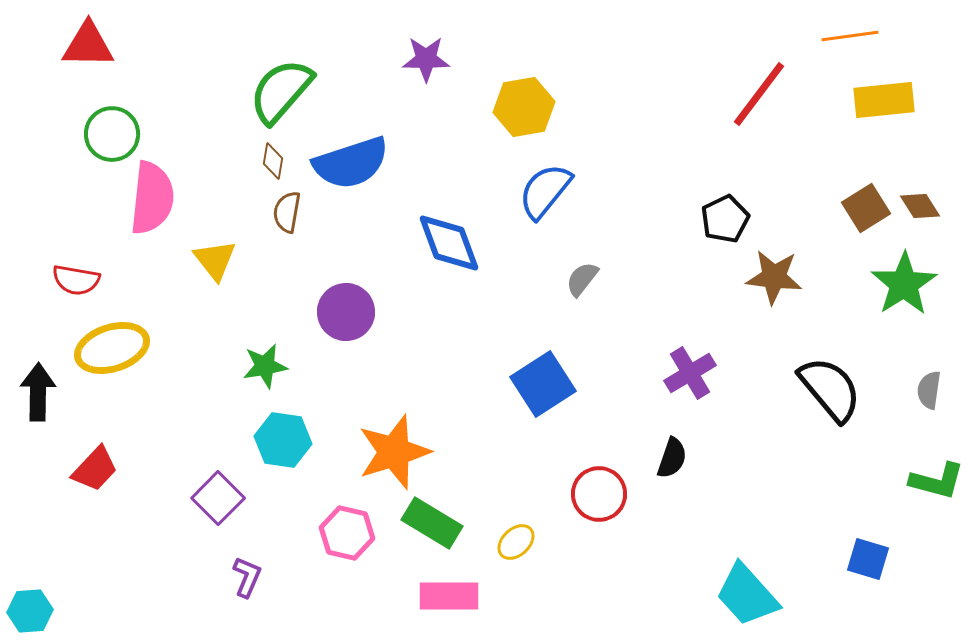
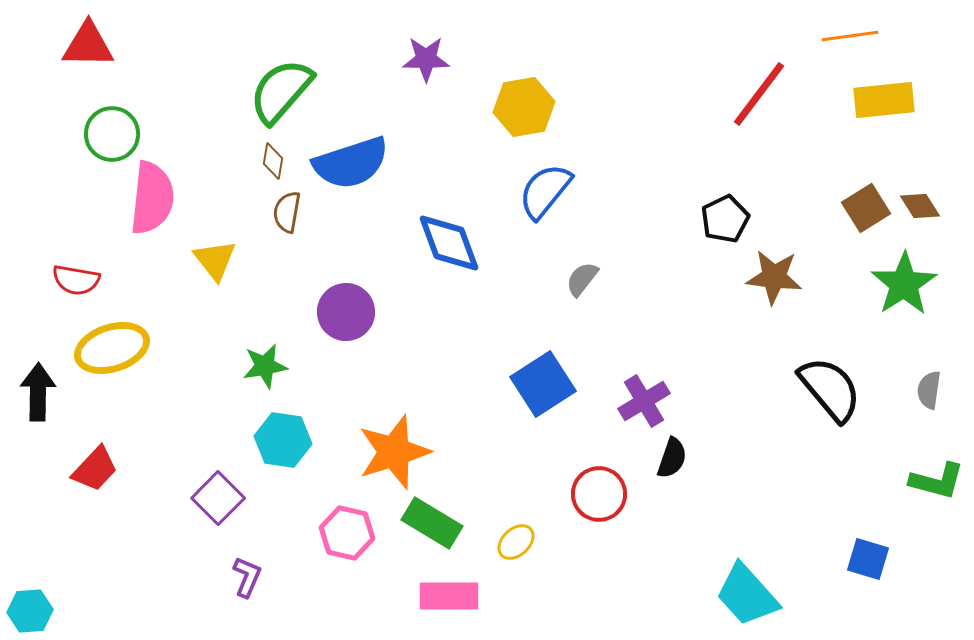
purple cross at (690, 373): moved 46 px left, 28 px down
